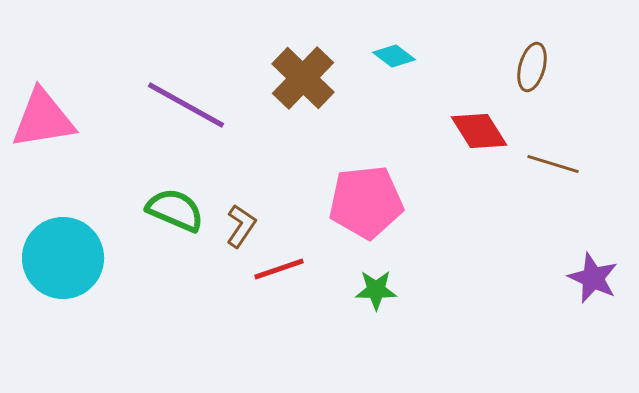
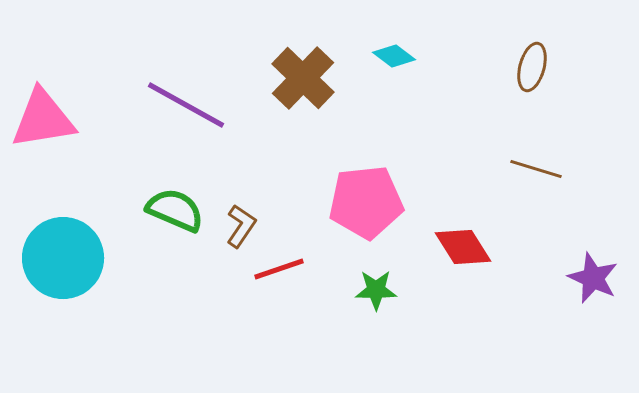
red diamond: moved 16 px left, 116 px down
brown line: moved 17 px left, 5 px down
